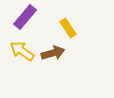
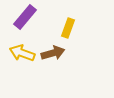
yellow rectangle: rotated 54 degrees clockwise
yellow arrow: moved 2 px down; rotated 15 degrees counterclockwise
